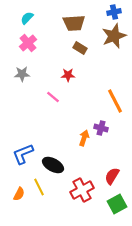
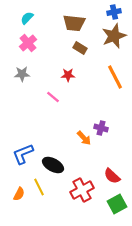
brown trapezoid: rotated 10 degrees clockwise
orange line: moved 24 px up
orange arrow: rotated 119 degrees clockwise
red semicircle: rotated 78 degrees counterclockwise
